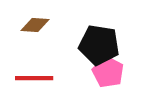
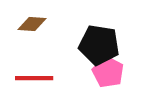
brown diamond: moved 3 px left, 1 px up
